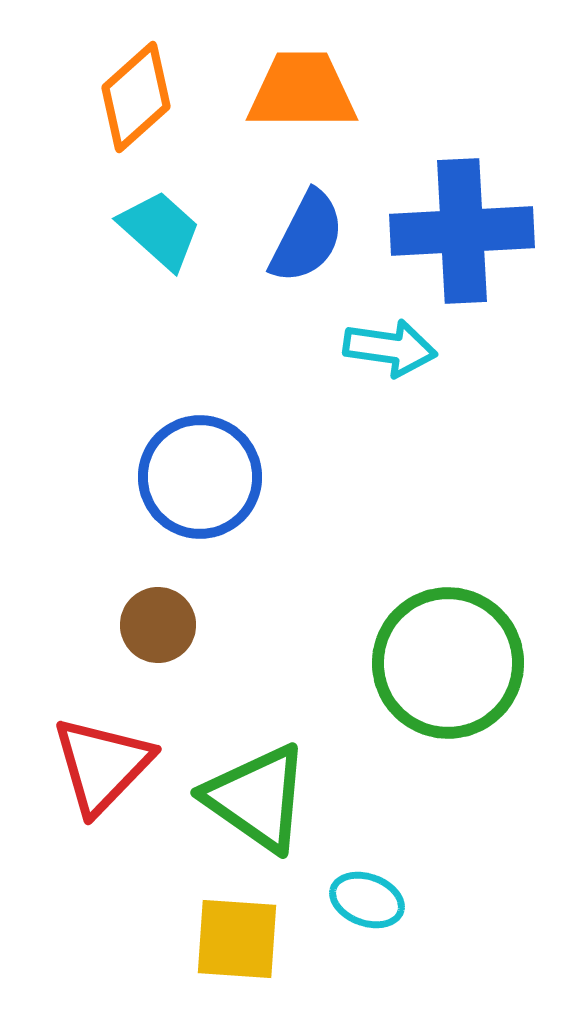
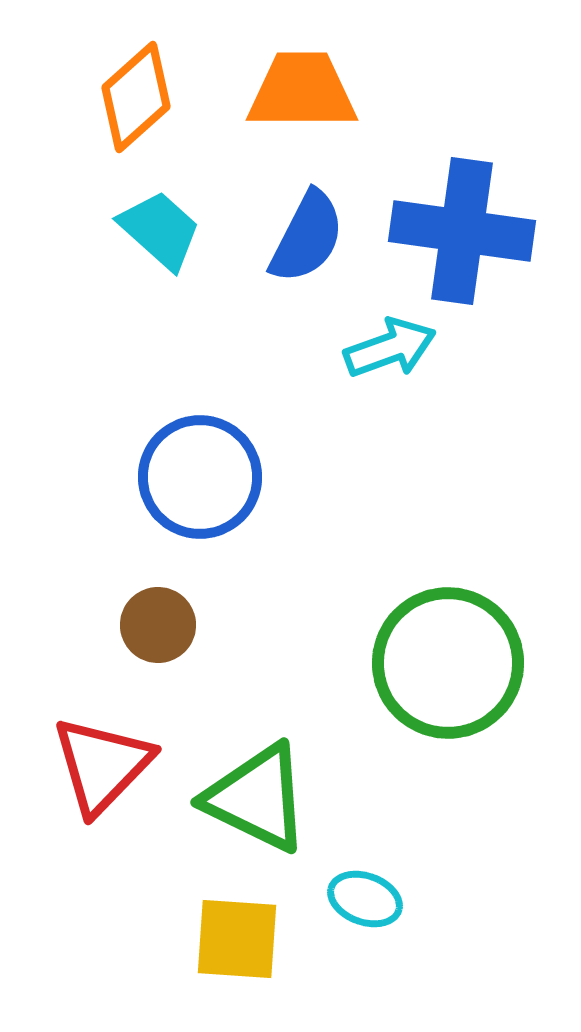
blue cross: rotated 11 degrees clockwise
cyan arrow: rotated 28 degrees counterclockwise
green triangle: rotated 9 degrees counterclockwise
cyan ellipse: moved 2 px left, 1 px up
